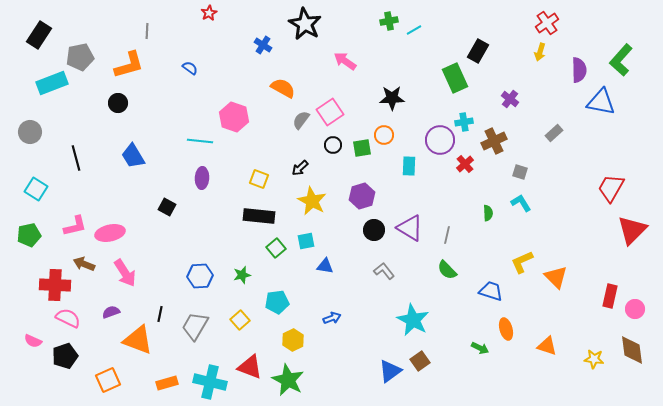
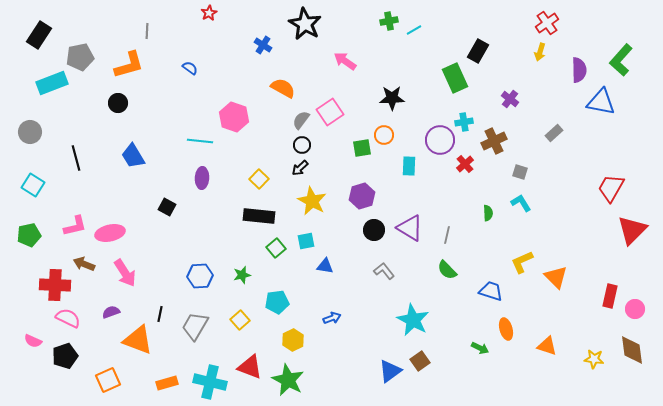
black circle at (333, 145): moved 31 px left
yellow square at (259, 179): rotated 24 degrees clockwise
cyan square at (36, 189): moved 3 px left, 4 px up
